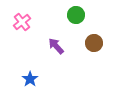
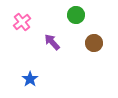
purple arrow: moved 4 px left, 4 px up
